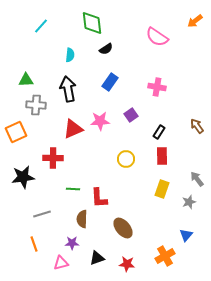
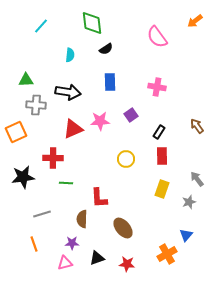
pink semicircle: rotated 20 degrees clockwise
blue rectangle: rotated 36 degrees counterclockwise
black arrow: moved 3 px down; rotated 110 degrees clockwise
green line: moved 7 px left, 6 px up
orange cross: moved 2 px right, 2 px up
pink triangle: moved 4 px right
